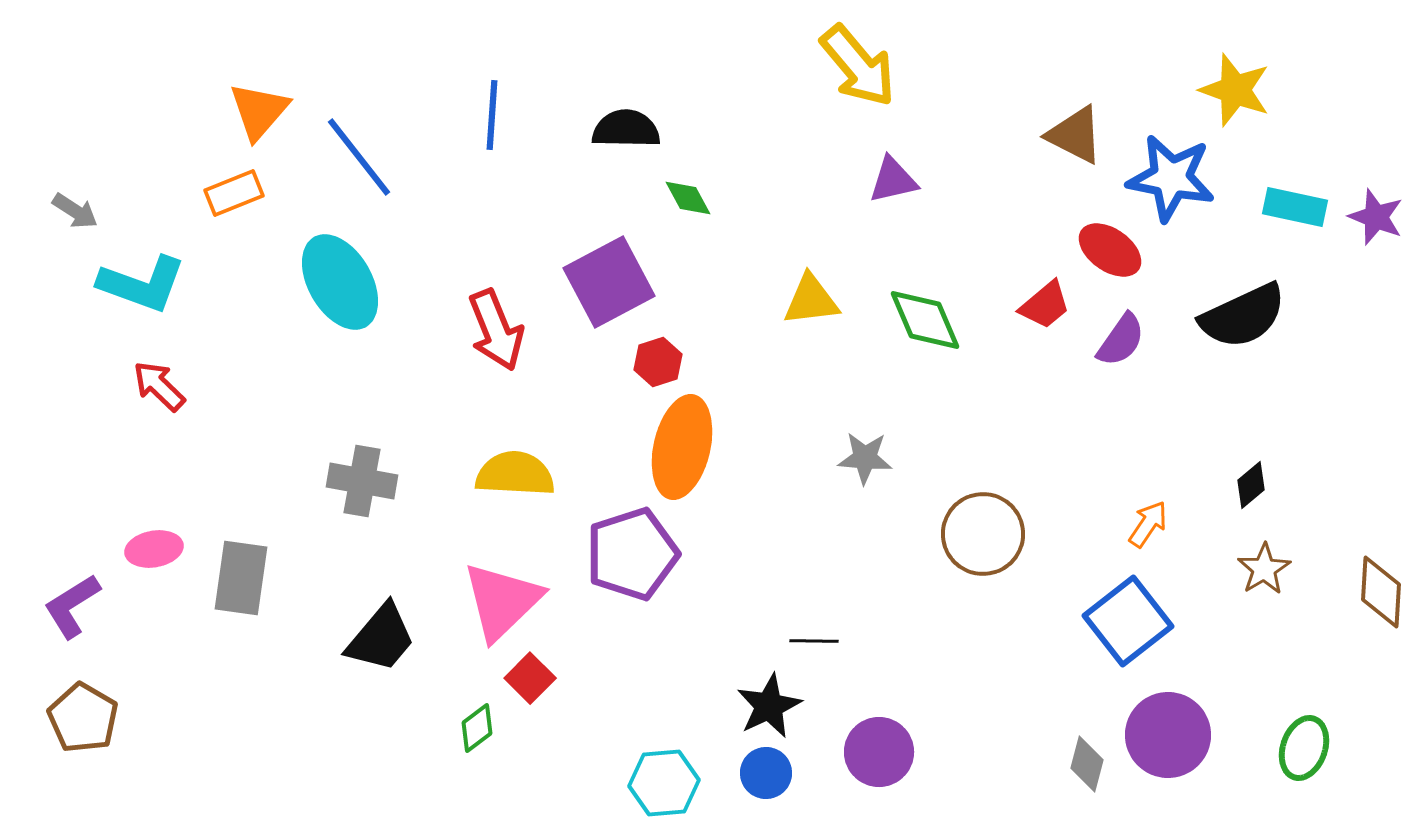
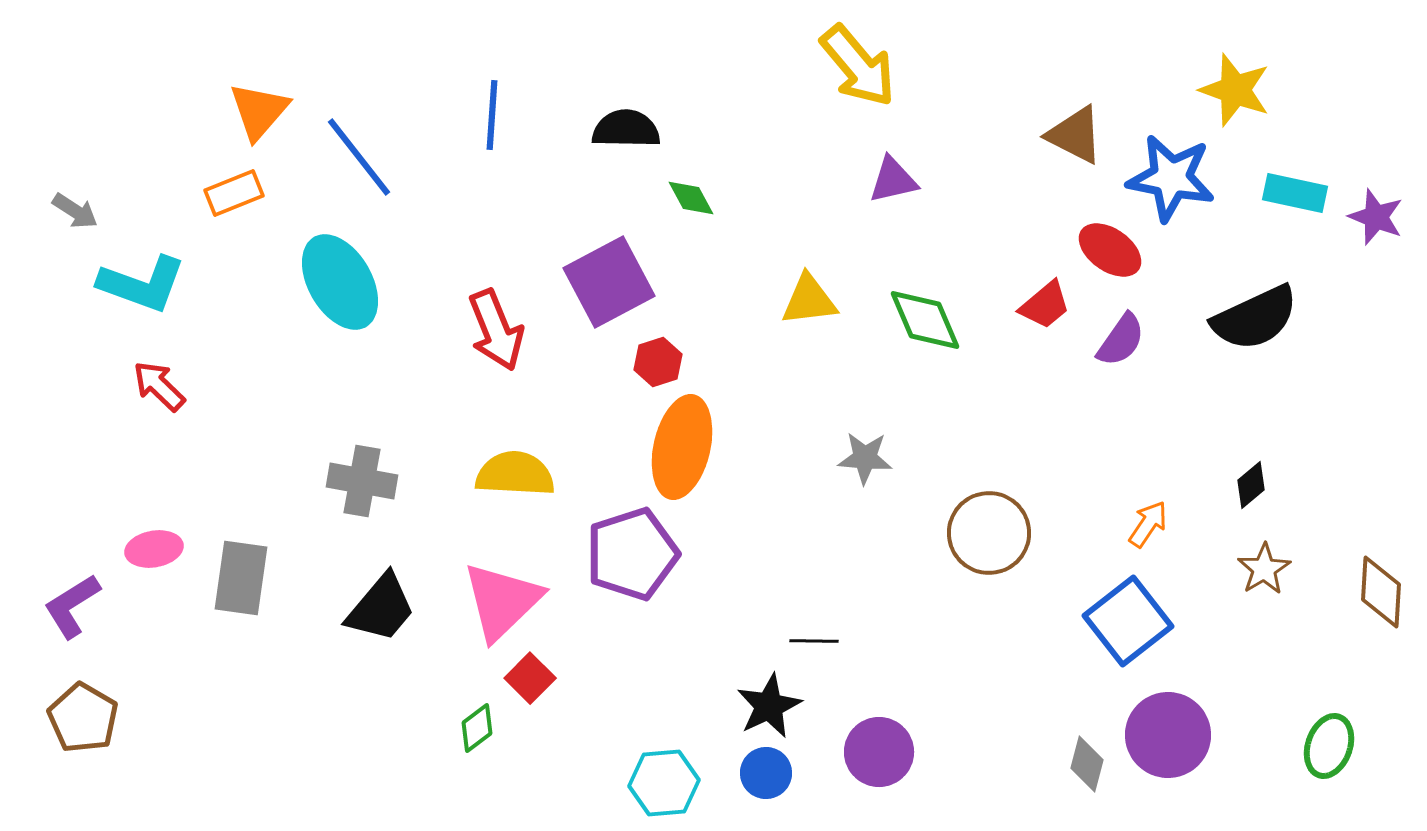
green diamond at (688, 198): moved 3 px right
cyan rectangle at (1295, 207): moved 14 px up
yellow triangle at (811, 300): moved 2 px left
black semicircle at (1243, 316): moved 12 px right, 2 px down
brown circle at (983, 534): moved 6 px right, 1 px up
black trapezoid at (381, 638): moved 30 px up
green ellipse at (1304, 748): moved 25 px right, 2 px up
